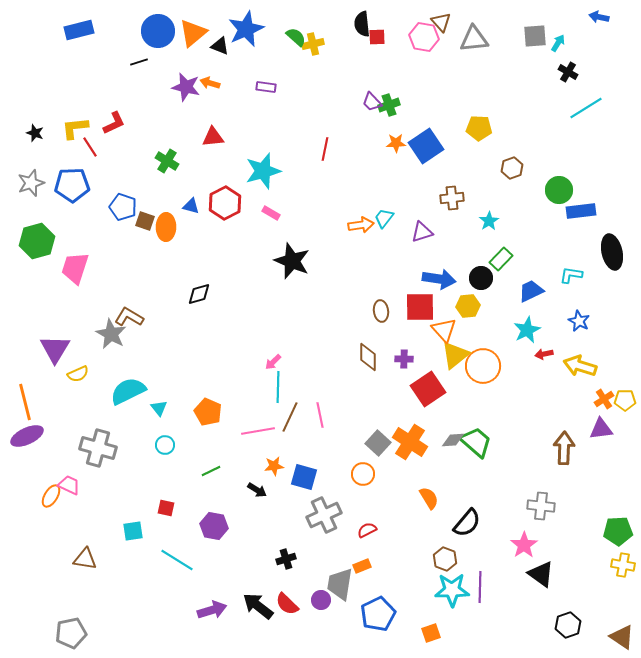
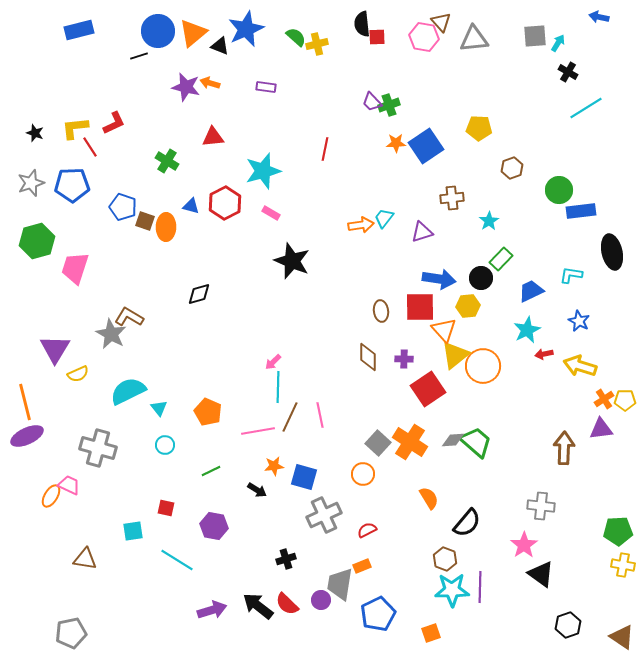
yellow cross at (313, 44): moved 4 px right
black line at (139, 62): moved 6 px up
